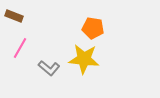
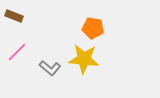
pink line: moved 3 px left, 4 px down; rotated 15 degrees clockwise
gray L-shape: moved 1 px right
